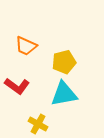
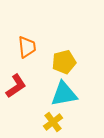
orange trapezoid: moved 1 px right, 1 px down; rotated 120 degrees counterclockwise
red L-shape: moved 1 px left; rotated 70 degrees counterclockwise
yellow cross: moved 15 px right, 2 px up; rotated 24 degrees clockwise
